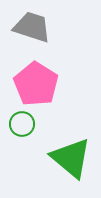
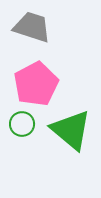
pink pentagon: rotated 12 degrees clockwise
green triangle: moved 28 px up
